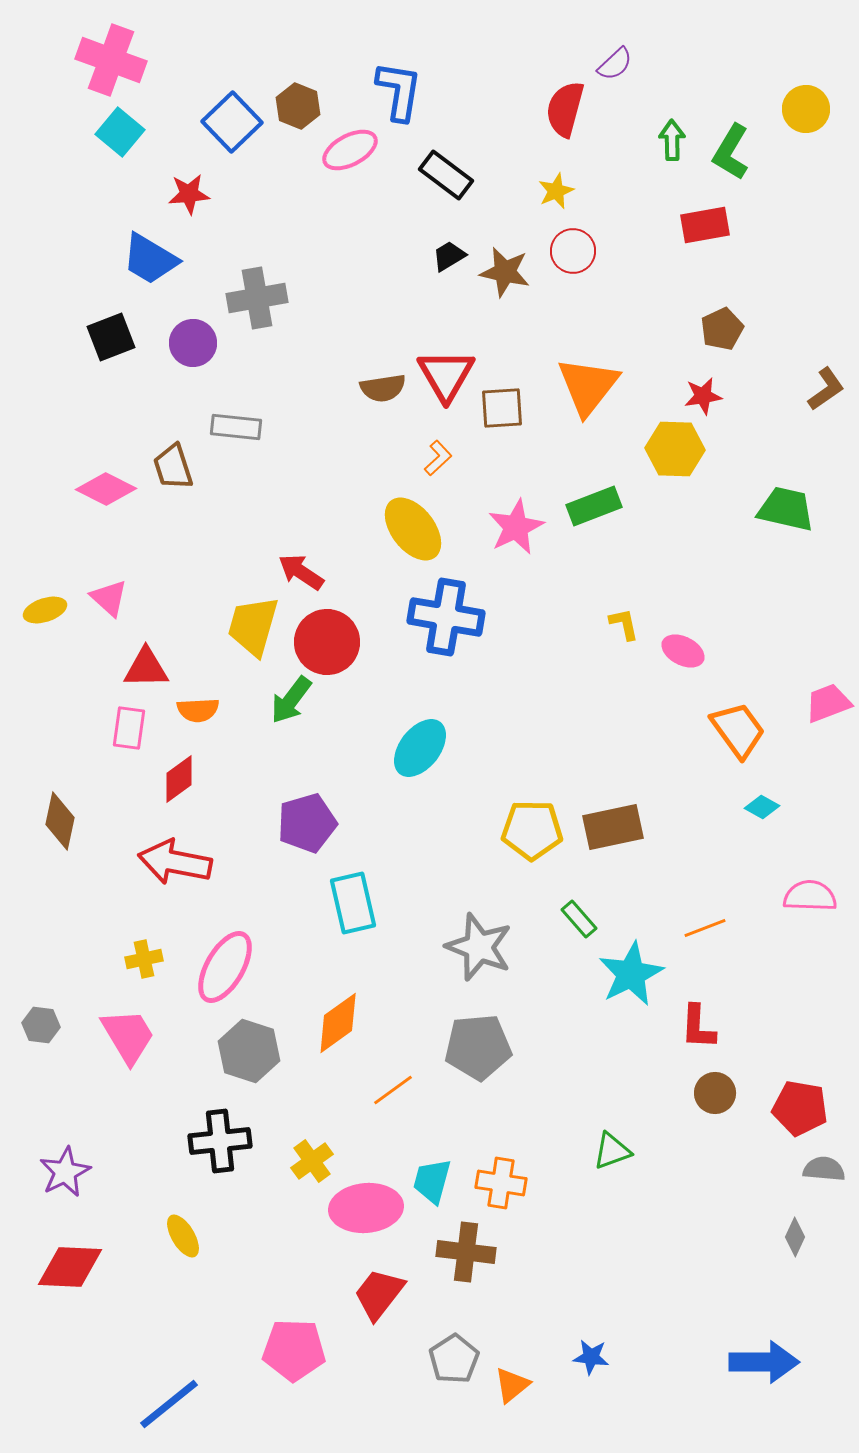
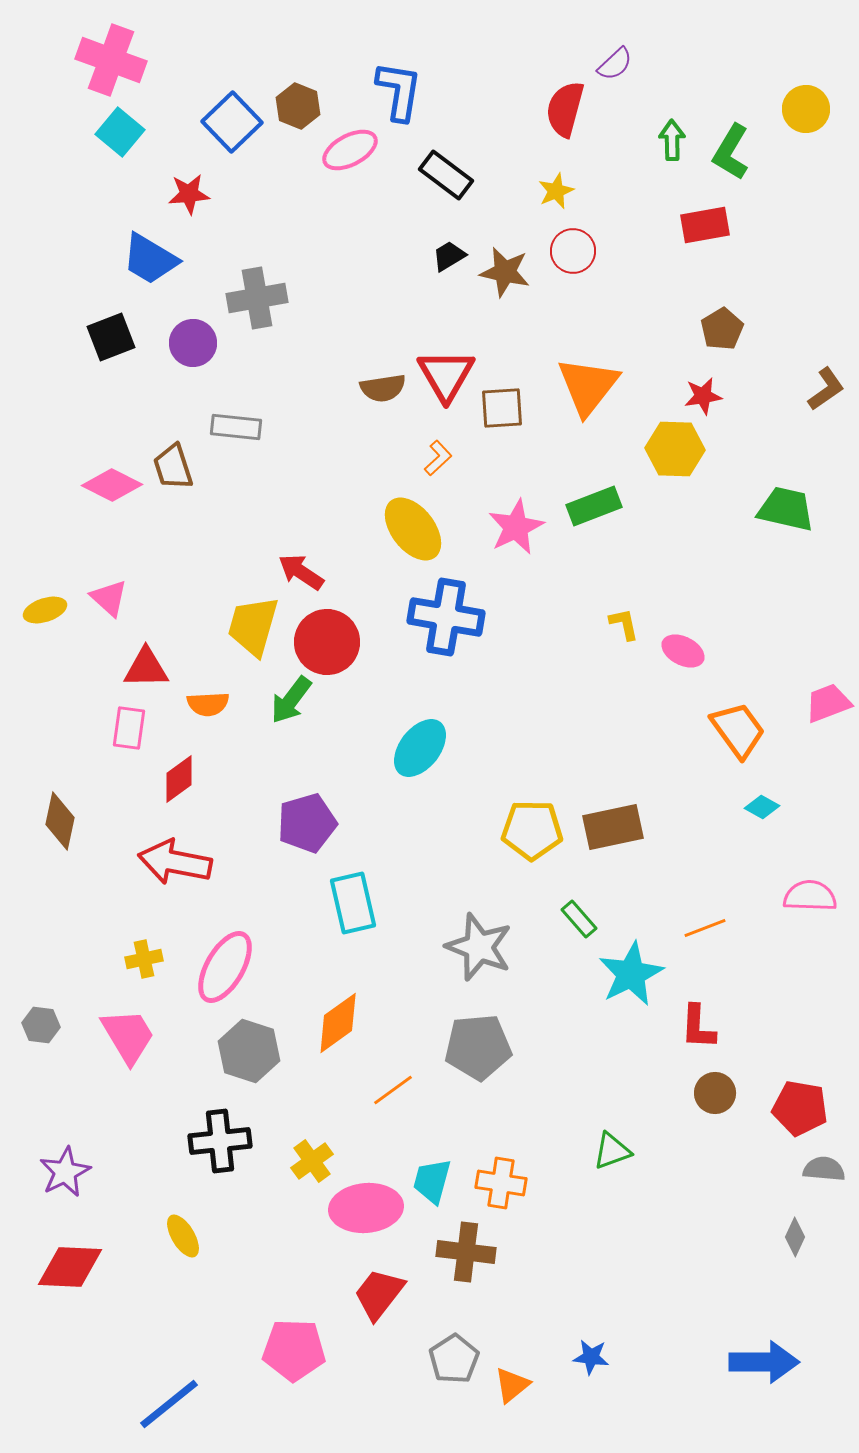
brown pentagon at (722, 329): rotated 6 degrees counterclockwise
pink diamond at (106, 489): moved 6 px right, 4 px up
orange semicircle at (198, 710): moved 10 px right, 6 px up
